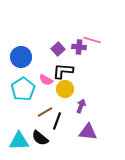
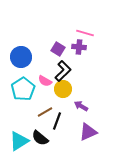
pink line: moved 7 px left, 7 px up
purple square: rotated 16 degrees counterclockwise
black L-shape: rotated 130 degrees clockwise
pink semicircle: moved 1 px left, 1 px down
yellow circle: moved 2 px left
purple arrow: rotated 80 degrees counterclockwise
purple triangle: rotated 30 degrees counterclockwise
cyan triangle: rotated 30 degrees counterclockwise
